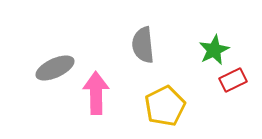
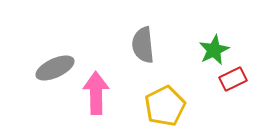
red rectangle: moved 1 px up
